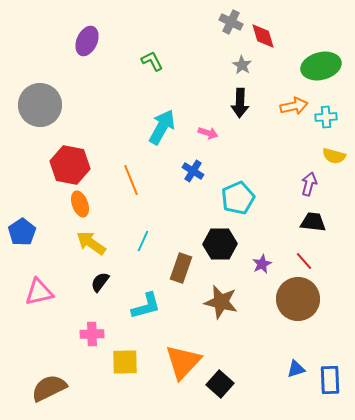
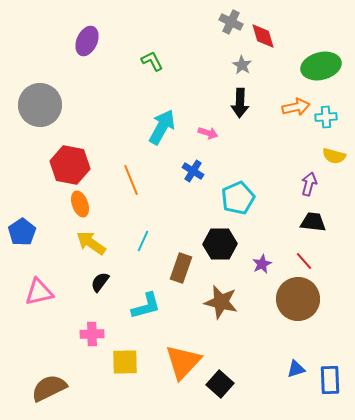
orange arrow: moved 2 px right, 1 px down
